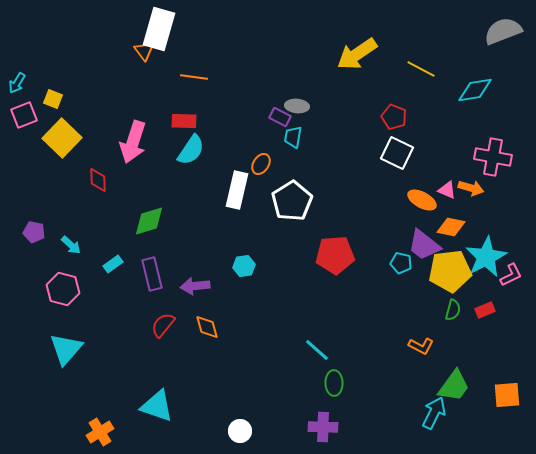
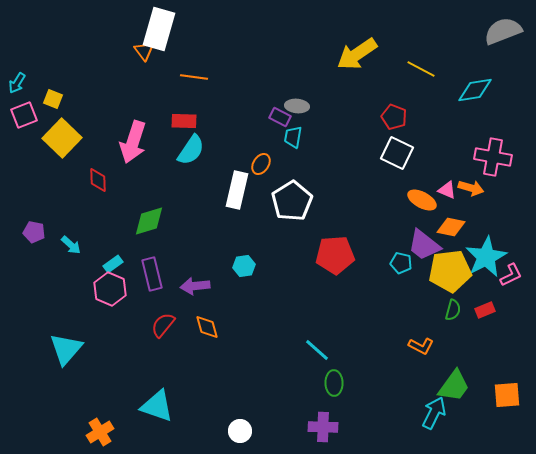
pink hexagon at (63, 289): moved 47 px right; rotated 8 degrees clockwise
